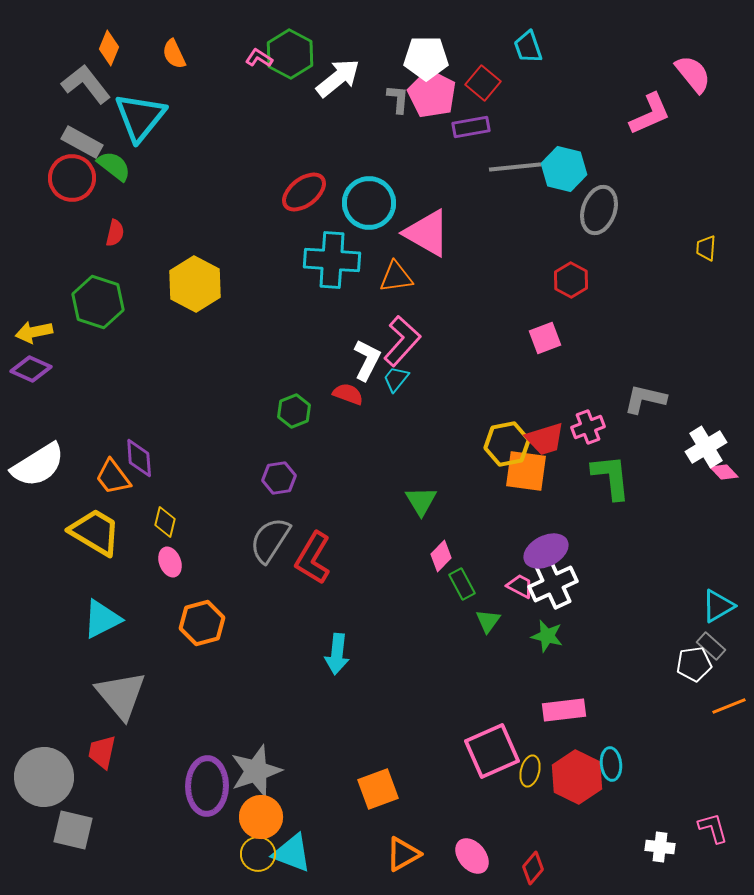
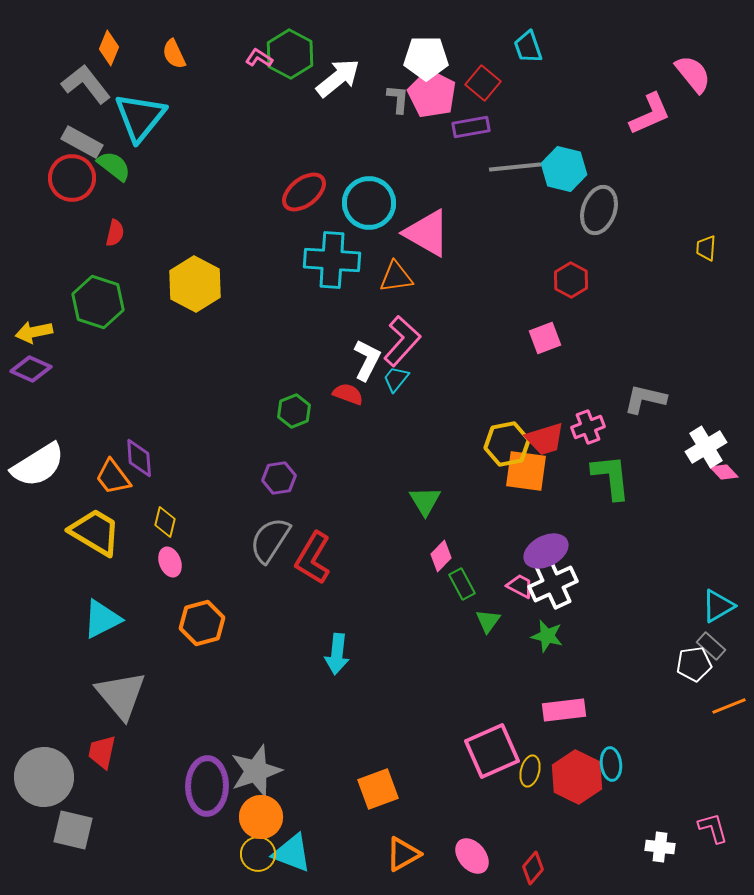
green triangle at (421, 501): moved 4 px right
